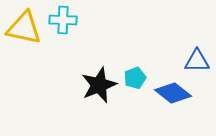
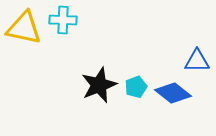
cyan pentagon: moved 1 px right, 9 px down
